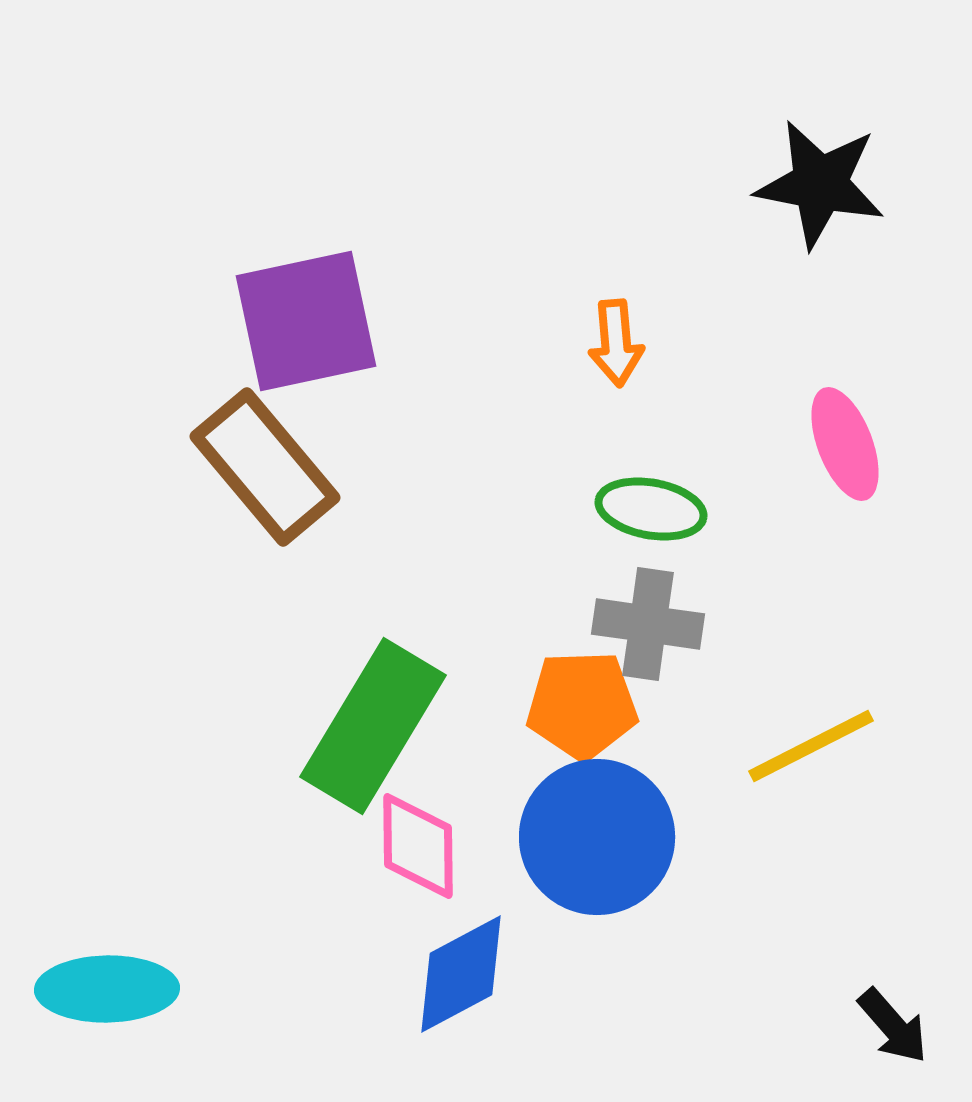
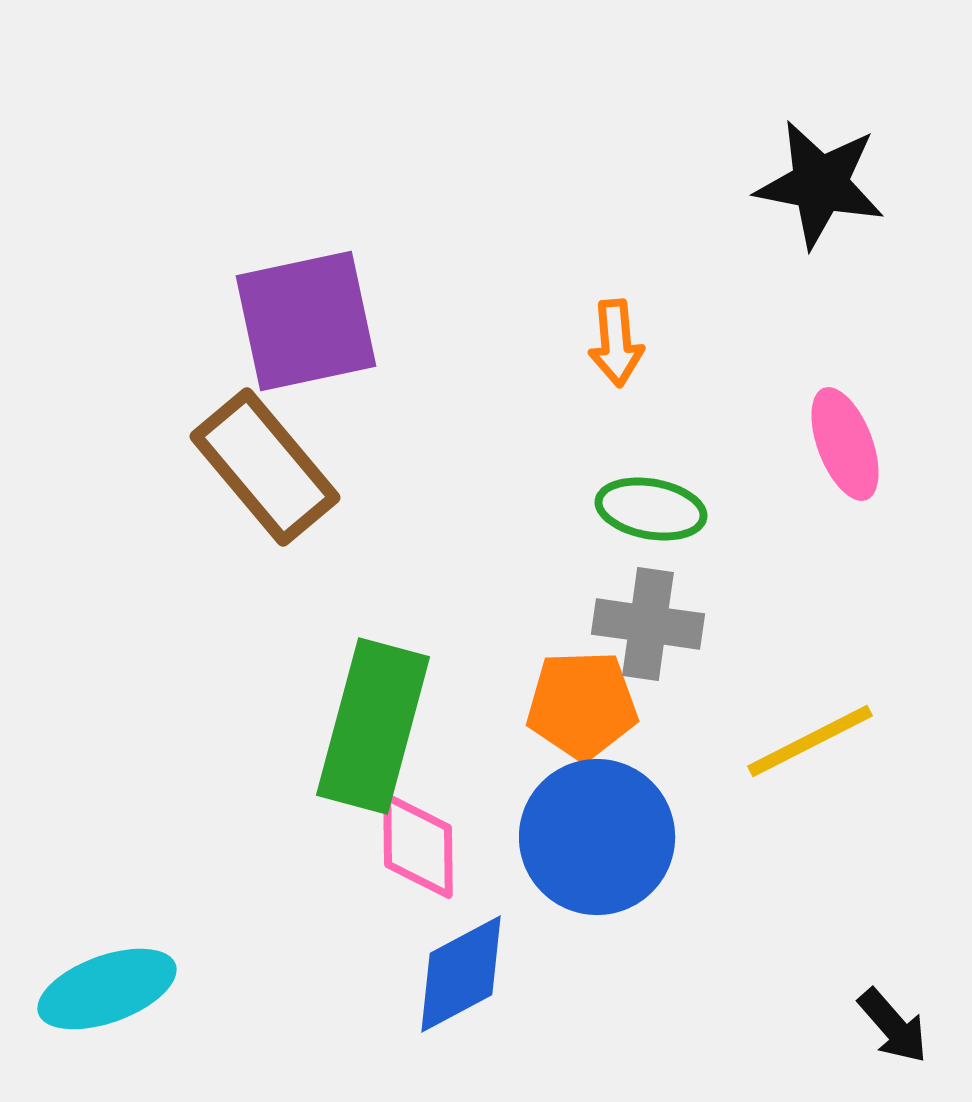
green rectangle: rotated 16 degrees counterclockwise
yellow line: moved 1 px left, 5 px up
cyan ellipse: rotated 19 degrees counterclockwise
